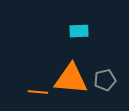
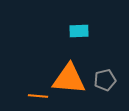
orange triangle: moved 2 px left
orange line: moved 4 px down
